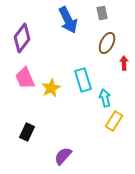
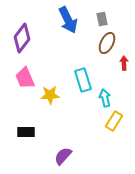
gray rectangle: moved 6 px down
yellow star: moved 1 px left, 7 px down; rotated 24 degrees clockwise
black rectangle: moved 1 px left; rotated 66 degrees clockwise
